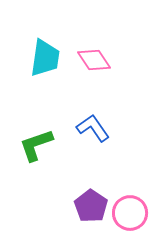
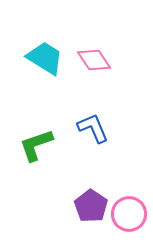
cyan trapezoid: rotated 66 degrees counterclockwise
blue L-shape: rotated 12 degrees clockwise
pink circle: moved 1 px left, 1 px down
